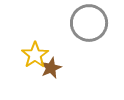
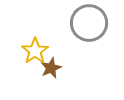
yellow star: moved 4 px up
